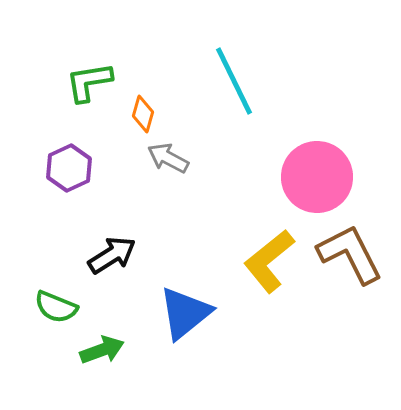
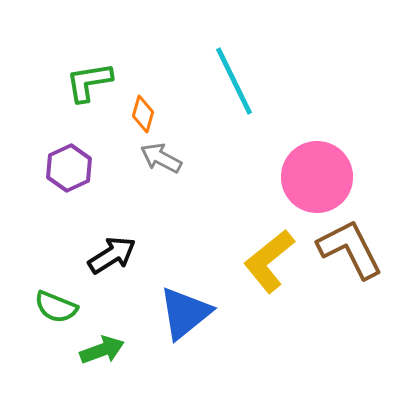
gray arrow: moved 7 px left
brown L-shape: moved 5 px up
